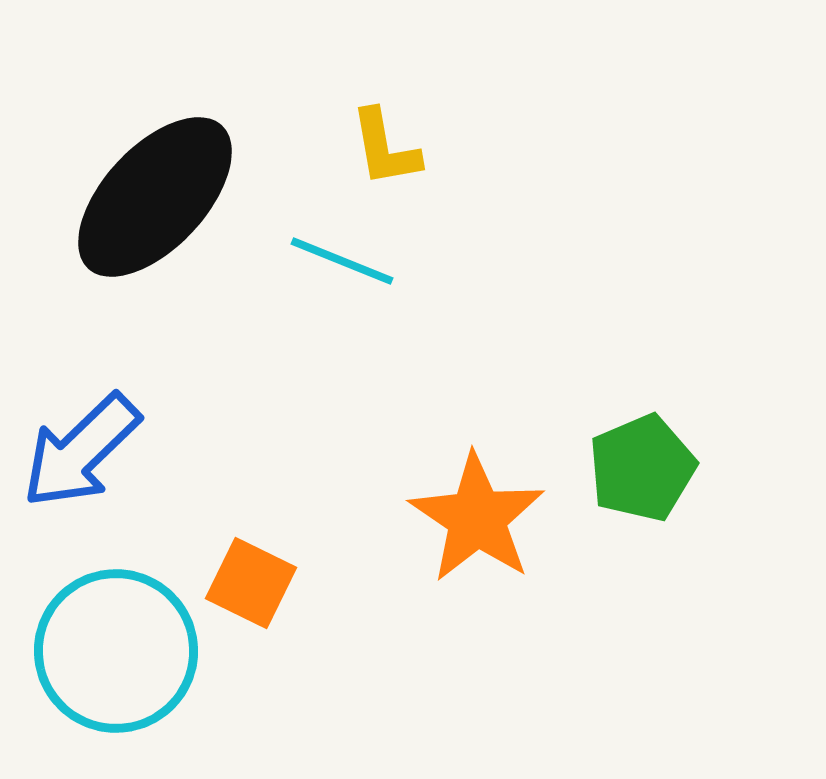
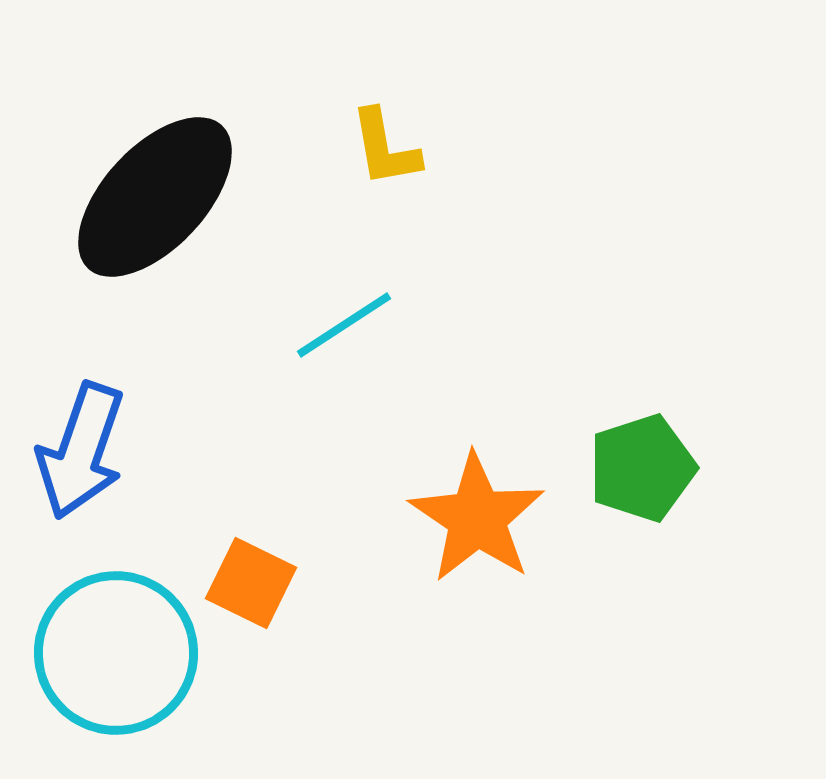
cyan line: moved 2 px right, 64 px down; rotated 55 degrees counterclockwise
blue arrow: rotated 27 degrees counterclockwise
green pentagon: rotated 5 degrees clockwise
cyan circle: moved 2 px down
